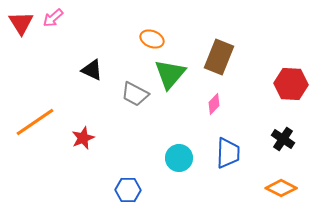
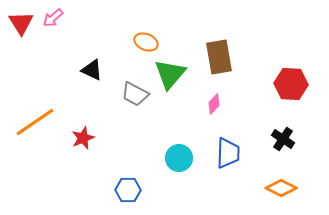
orange ellipse: moved 6 px left, 3 px down
brown rectangle: rotated 32 degrees counterclockwise
